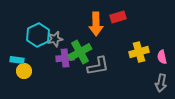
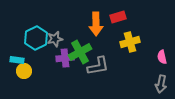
cyan hexagon: moved 2 px left, 3 px down
yellow cross: moved 9 px left, 10 px up
gray arrow: moved 1 px down
